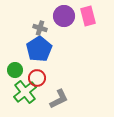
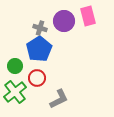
purple circle: moved 5 px down
green circle: moved 4 px up
green cross: moved 10 px left
